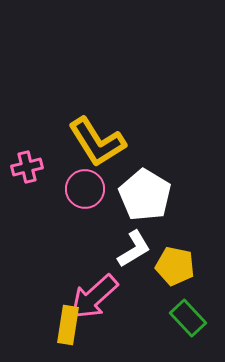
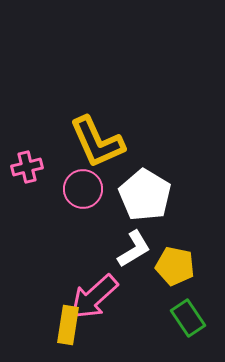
yellow L-shape: rotated 8 degrees clockwise
pink circle: moved 2 px left
green rectangle: rotated 9 degrees clockwise
